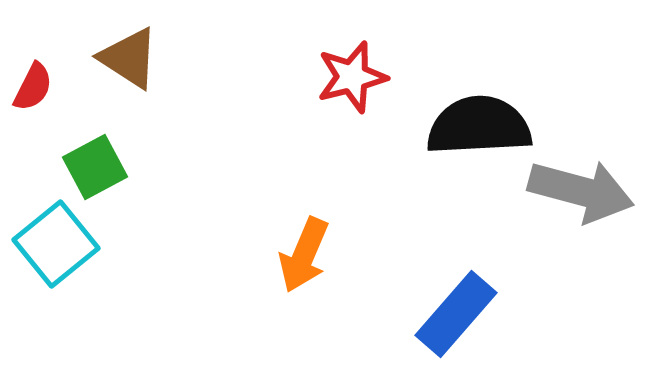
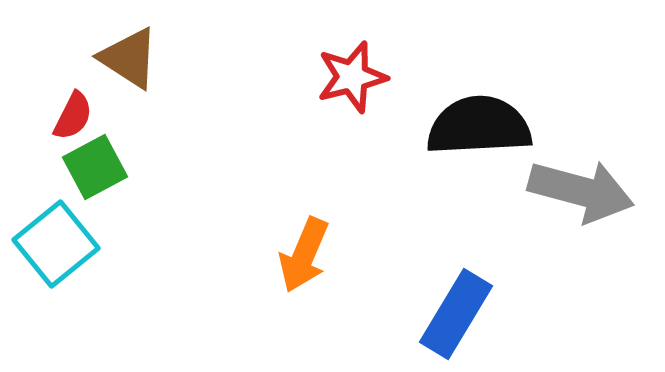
red semicircle: moved 40 px right, 29 px down
blue rectangle: rotated 10 degrees counterclockwise
